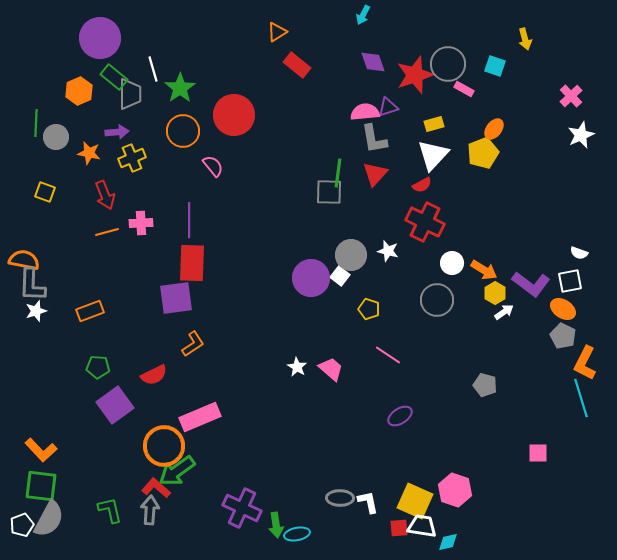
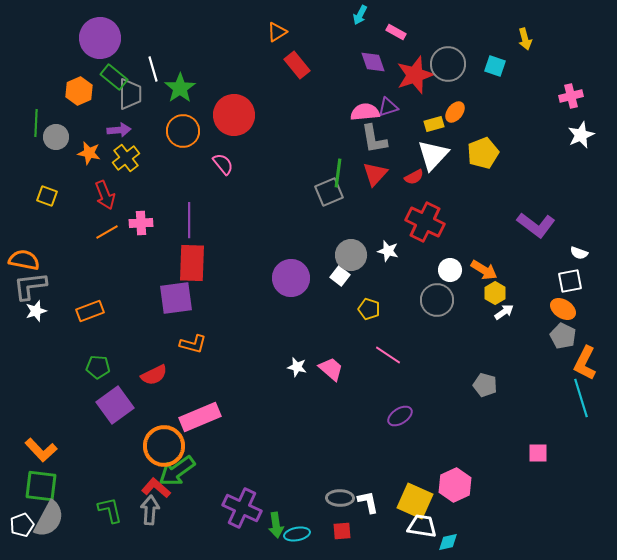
cyan arrow at (363, 15): moved 3 px left
red rectangle at (297, 65): rotated 12 degrees clockwise
pink rectangle at (464, 89): moved 68 px left, 57 px up
pink cross at (571, 96): rotated 30 degrees clockwise
orange ellipse at (494, 129): moved 39 px left, 17 px up
purple arrow at (117, 132): moved 2 px right, 2 px up
yellow cross at (132, 158): moved 6 px left; rotated 16 degrees counterclockwise
pink semicircle at (213, 166): moved 10 px right, 2 px up
red semicircle at (422, 185): moved 8 px left, 8 px up
yellow square at (45, 192): moved 2 px right, 4 px down
gray square at (329, 192): rotated 24 degrees counterclockwise
orange line at (107, 232): rotated 15 degrees counterclockwise
white circle at (452, 263): moved 2 px left, 7 px down
purple circle at (311, 278): moved 20 px left
purple L-shape at (531, 284): moved 5 px right, 59 px up
gray L-shape at (32, 285): moved 2 px left, 1 px down; rotated 81 degrees clockwise
orange L-shape at (193, 344): rotated 48 degrees clockwise
white star at (297, 367): rotated 18 degrees counterclockwise
pink hexagon at (455, 490): moved 5 px up; rotated 16 degrees clockwise
red square at (399, 528): moved 57 px left, 3 px down
